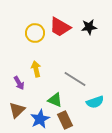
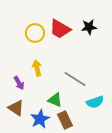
red trapezoid: moved 2 px down
yellow arrow: moved 1 px right, 1 px up
brown triangle: moved 1 px left, 2 px up; rotated 42 degrees counterclockwise
